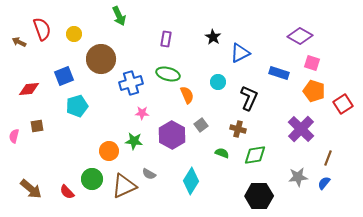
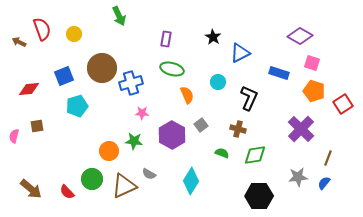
brown circle at (101, 59): moved 1 px right, 9 px down
green ellipse at (168, 74): moved 4 px right, 5 px up
